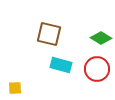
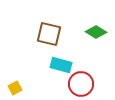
green diamond: moved 5 px left, 6 px up
red circle: moved 16 px left, 15 px down
yellow square: rotated 24 degrees counterclockwise
